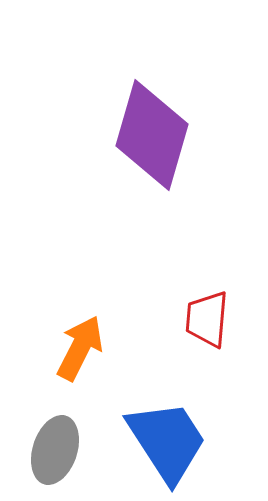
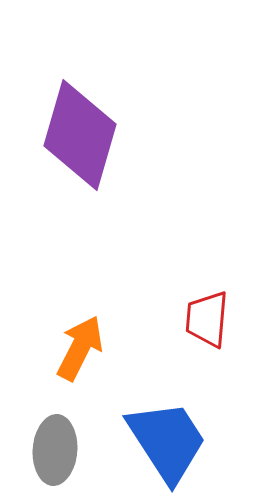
purple diamond: moved 72 px left
gray ellipse: rotated 14 degrees counterclockwise
